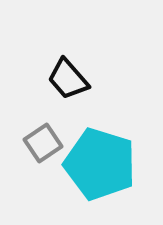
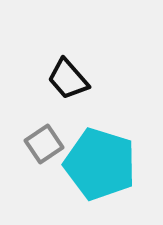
gray square: moved 1 px right, 1 px down
